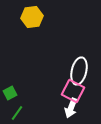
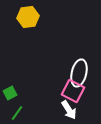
yellow hexagon: moved 4 px left
white ellipse: moved 2 px down
white arrow: moved 2 px left, 2 px down; rotated 54 degrees counterclockwise
